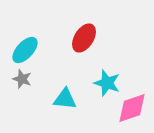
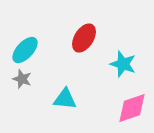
cyan star: moved 16 px right, 19 px up
